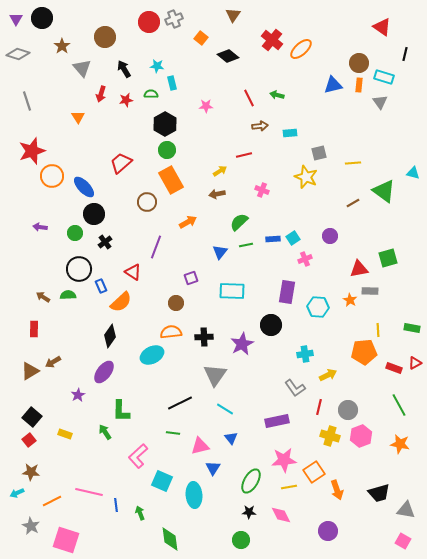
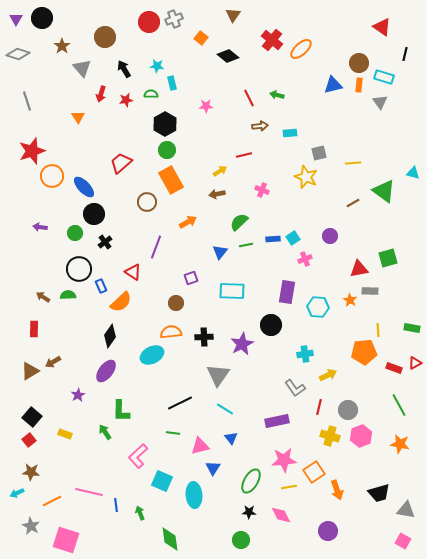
purple ellipse at (104, 372): moved 2 px right, 1 px up
gray triangle at (215, 375): moved 3 px right
